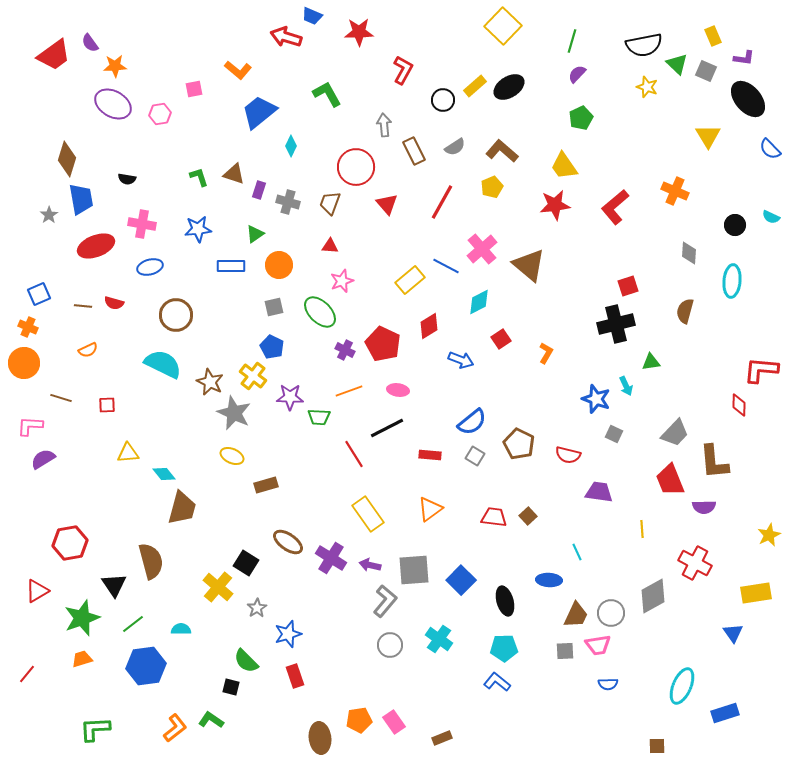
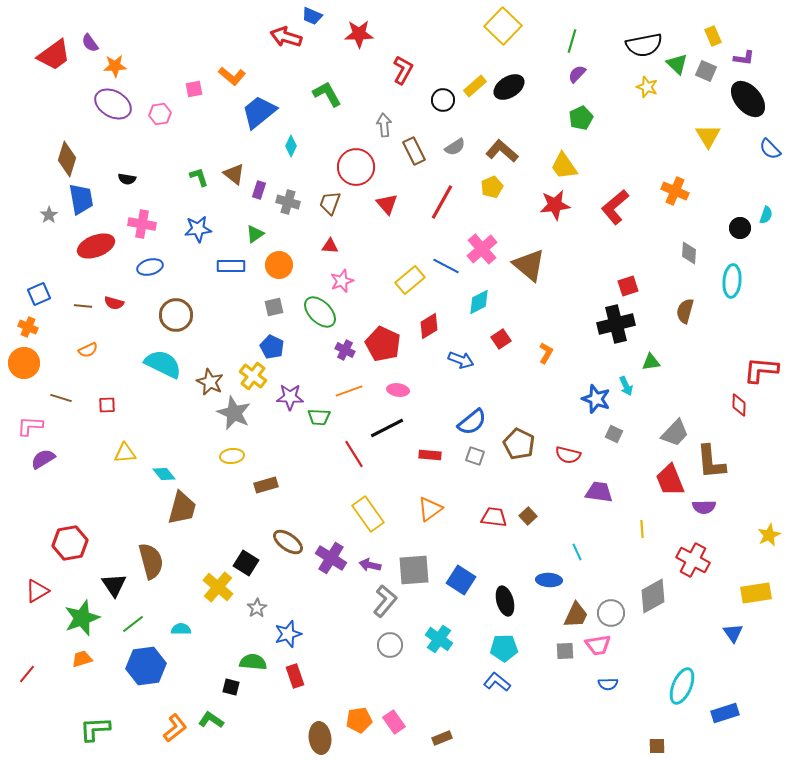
red star at (359, 32): moved 2 px down
orange L-shape at (238, 70): moved 6 px left, 6 px down
brown triangle at (234, 174): rotated 20 degrees clockwise
cyan semicircle at (771, 217): moved 5 px left, 2 px up; rotated 96 degrees counterclockwise
black circle at (735, 225): moved 5 px right, 3 px down
yellow triangle at (128, 453): moved 3 px left
yellow ellipse at (232, 456): rotated 30 degrees counterclockwise
gray square at (475, 456): rotated 12 degrees counterclockwise
brown L-shape at (714, 462): moved 3 px left
red cross at (695, 563): moved 2 px left, 3 px up
blue square at (461, 580): rotated 12 degrees counterclockwise
green semicircle at (246, 661): moved 7 px right, 1 px down; rotated 140 degrees clockwise
